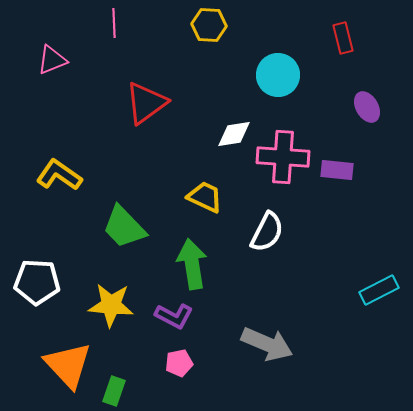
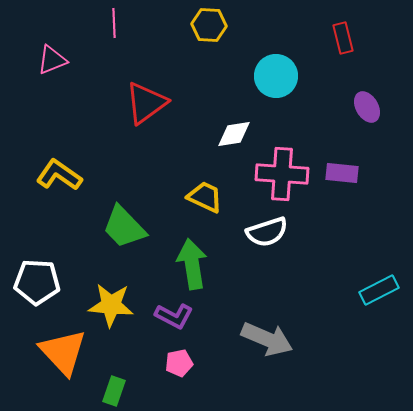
cyan circle: moved 2 px left, 1 px down
pink cross: moved 1 px left, 17 px down
purple rectangle: moved 5 px right, 3 px down
white semicircle: rotated 45 degrees clockwise
gray arrow: moved 5 px up
orange triangle: moved 5 px left, 13 px up
